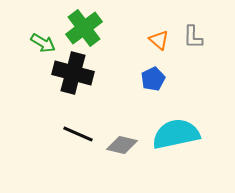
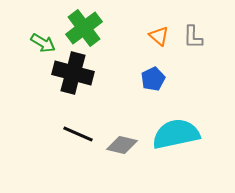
orange triangle: moved 4 px up
